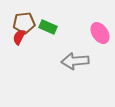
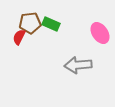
brown pentagon: moved 6 px right
green rectangle: moved 3 px right, 3 px up
gray arrow: moved 3 px right, 4 px down
